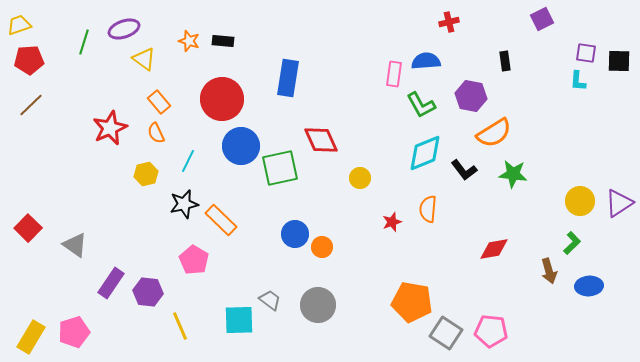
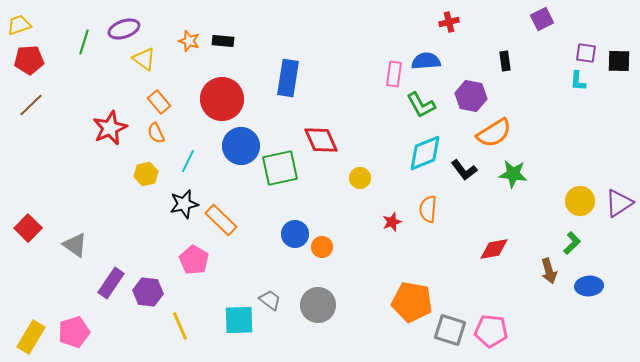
gray square at (446, 333): moved 4 px right, 3 px up; rotated 16 degrees counterclockwise
